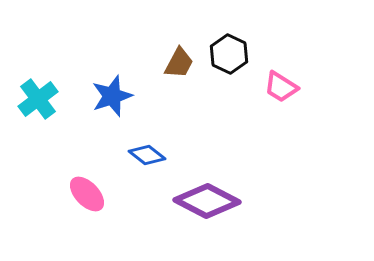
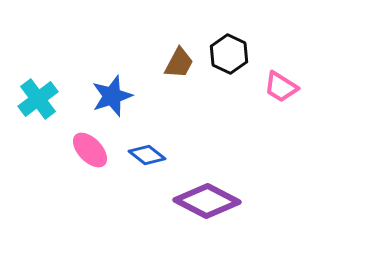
pink ellipse: moved 3 px right, 44 px up
